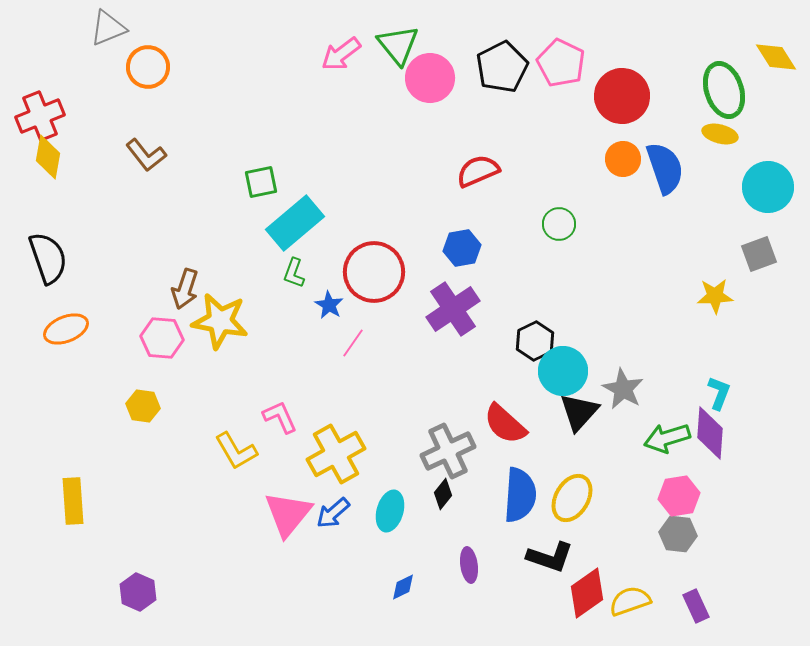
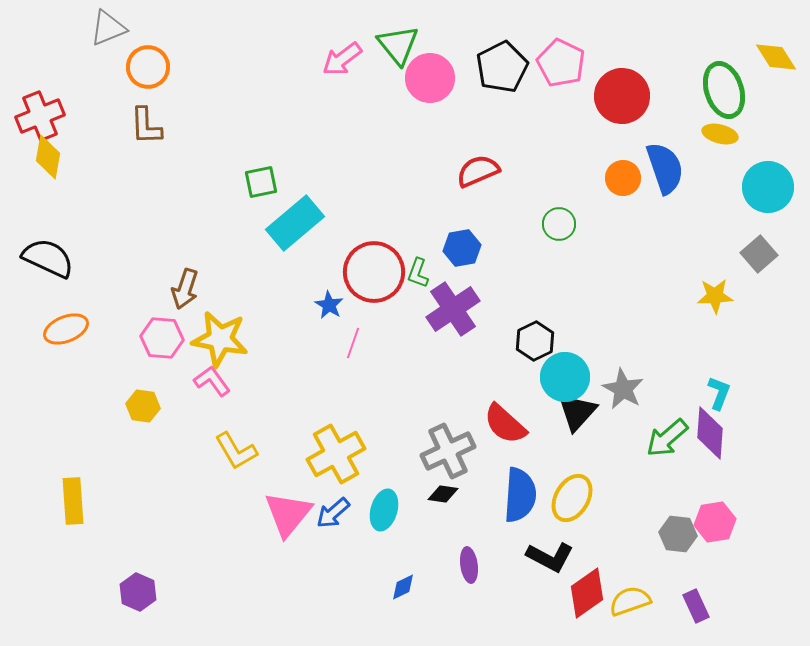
pink arrow at (341, 54): moved 1 px right, 5 px down
brown L-shape at (146, 155): moved 29 px up; rotated 36 degrees clockwise
orange circle at (623, 159): moved 19 px down
gray square at (759, 254): rotated 21 degrees counterclockwise
black semicircle at (48, 258): rotated 46 degrees counterclockwise
green L-shape at (294, 273): moved 124 px right
yellow star at (220, 321): moved 18 px down
pink line at (353, 343): rotated 16 degrees counterclockwise
cyan circle at (563, 371): moved 2 px right, 6 px down
black triangle at (579, 412): moved 2 px left
pink L-shape at (280, 417): moved 68 px left, 36 px up; rotated 12 degrees counterclockwise
green arrow at (667, 438): rotated 24 degrees counterclockwise
black diamond at (443, 494): rotated 60 degrees clockwise
pink hexagon at (679, 496): moved 36 px right, 26 px down
cyan ellipse at (390, 511): moved 6 px left, 1 px up
black L-shape at (550, 557): rotated 9 degrees clockwise
